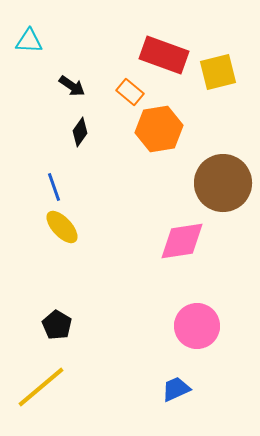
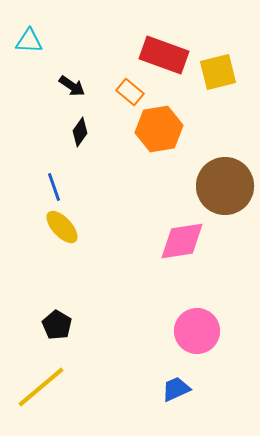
brown circle: moved 2 px right, 3 px down
pink circle: moved 5 px down
